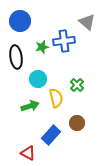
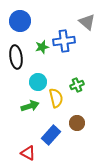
cyan circle: moved 3 px down
green cross: rotated 24 degrees clockwise
